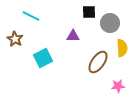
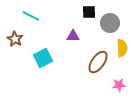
pink star: moved 1 px right, 1 px up
